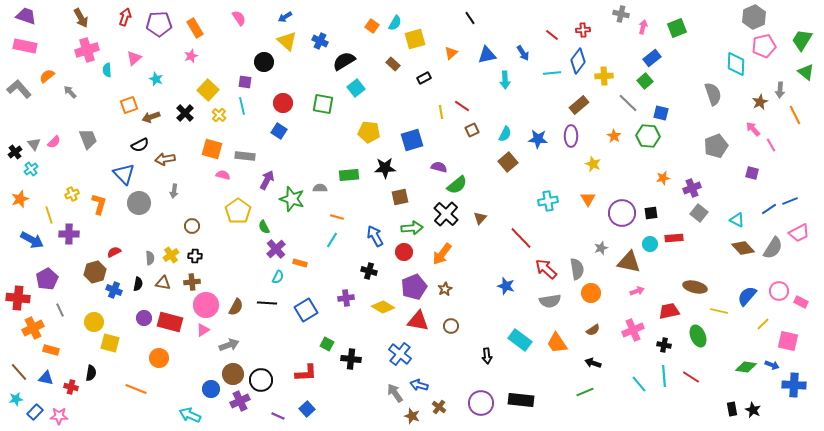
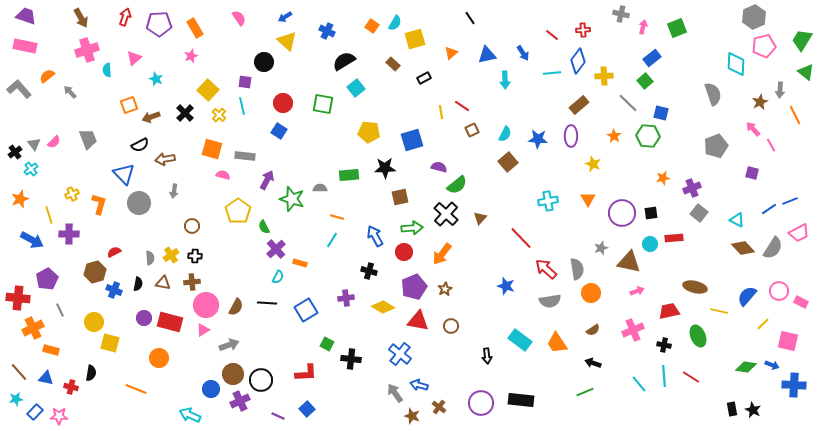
blue cross at (320, 41): moved 7 px right, 10 px up
